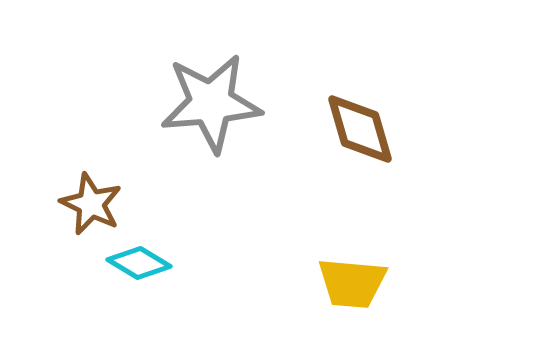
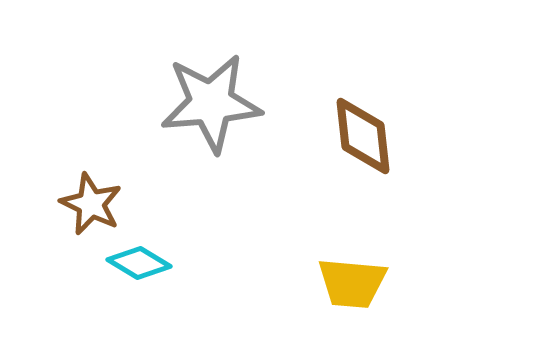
brown diamond: moved 3 px right, 7 px down; rotated 10 degrees clockwise
